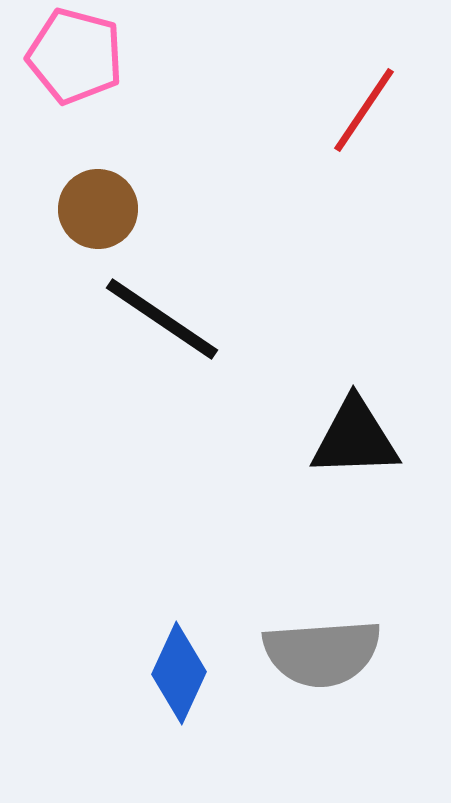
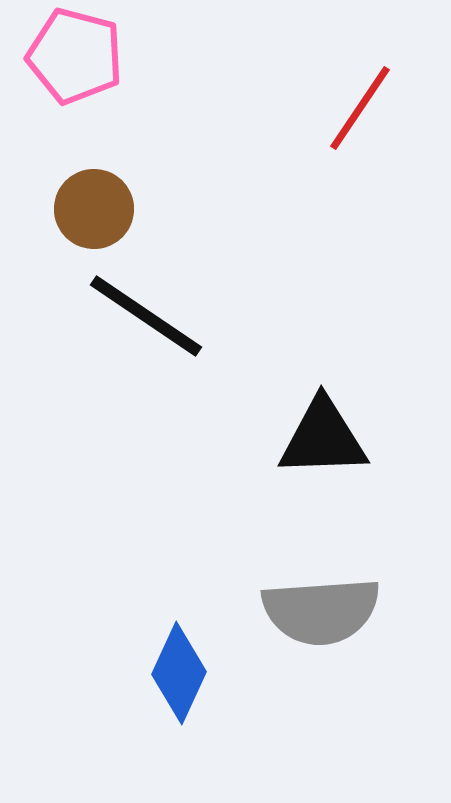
red line: moved 4 px left, 2 px up
brown circle: moved 4 px left
black line: moved 16 px left, 3 px up
black triangle: moved 32 px left
gray semicircle: moved 1 px left, 42 px up
